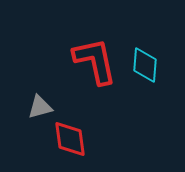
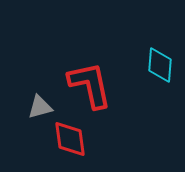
red L-shape: moved 5 px left, 24 px down
cyan diamond: moved 15 px right
